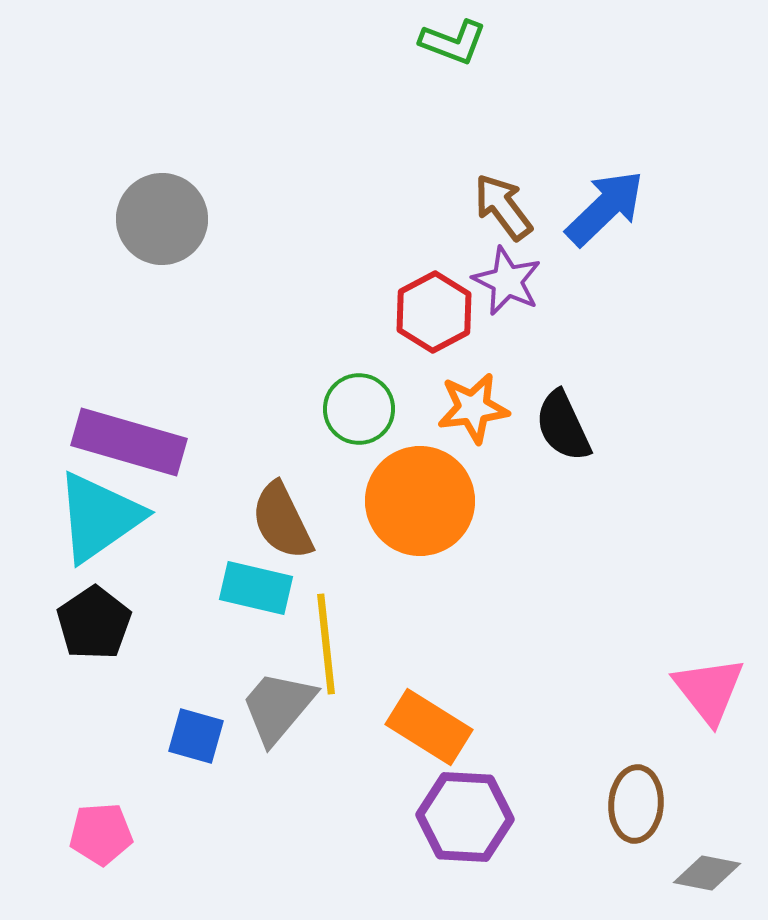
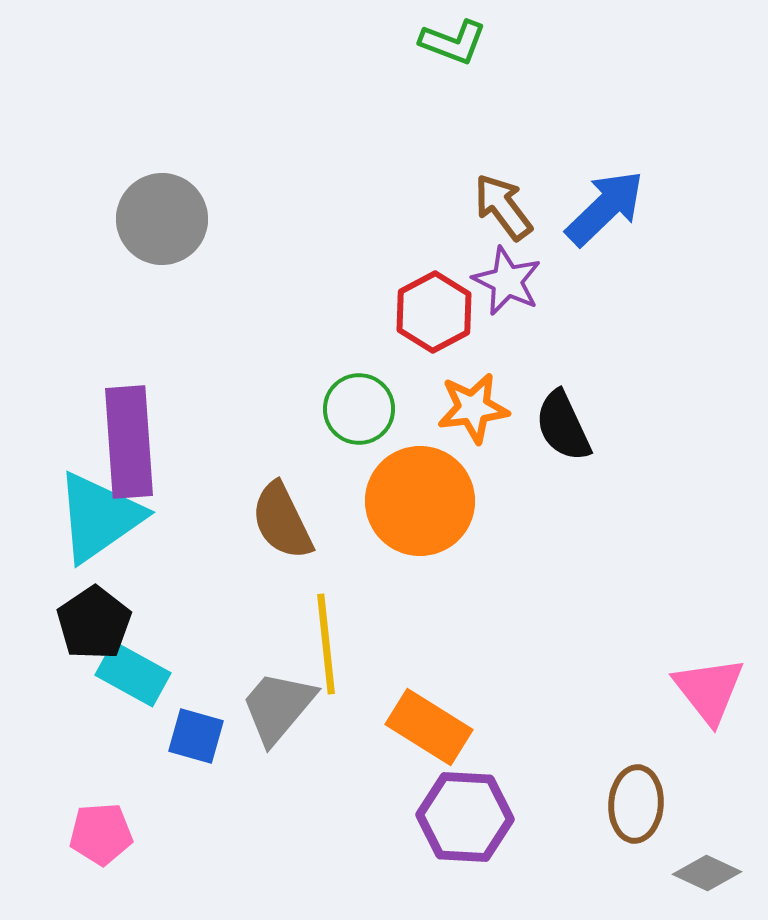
purple rectangle: rotated 70 degrees clockwise
cyan rectangle: moved 123 px left, 86 px down; rotated 16 degrees clockwise
gray diamond: rotated 14 degrees clockwise
